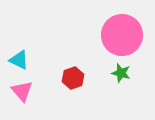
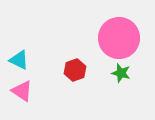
pink circle: moved 3 px left, 3 px down
red hexagon: moved 2 px right, 8 px up
pink triangle: rotated 15 degrees counterclockwise
